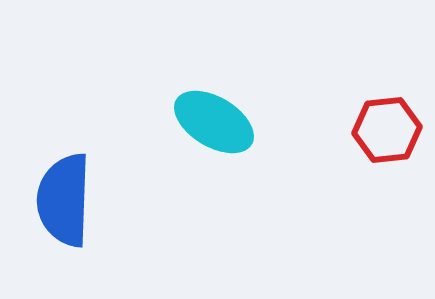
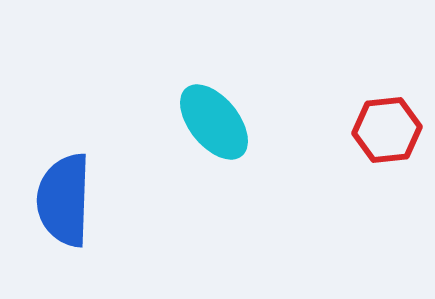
cyan ellipse: rotated 20 degrees clockwise
